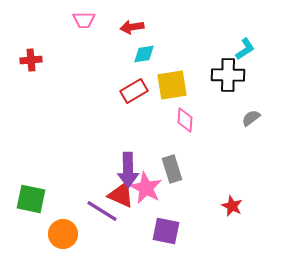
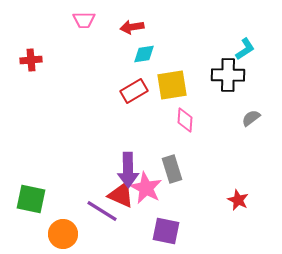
red star: moved 6 px right, 6 px up
